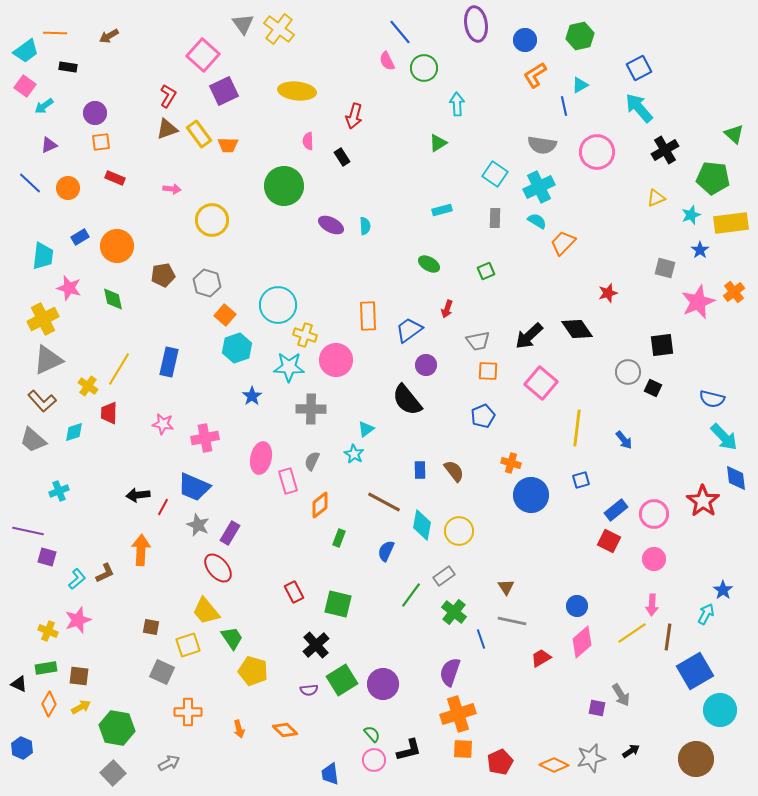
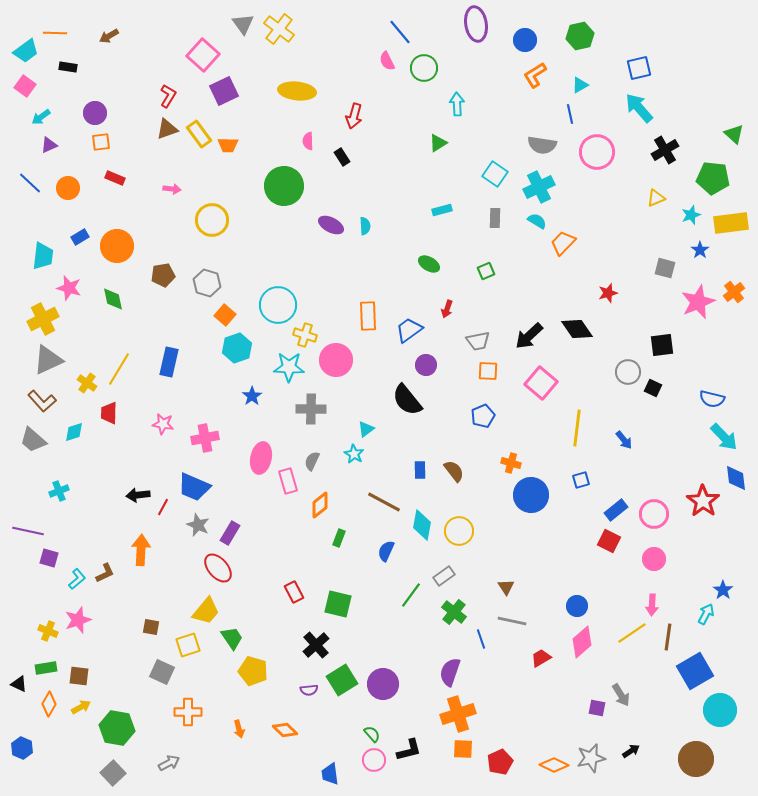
blue square at (639, 68): rotated 15 degrees clockwise
cyan arrow at (44, 106): moved 3 px left, 11 px down
blue line at (564, 106): moved 6 px right, 8 px down
yellow cross at (88, 386): moved 1 px left, 3 px up
purple square at (47, 557): moved 2 px right, 1 px down
yellow trapezoid at (206, 611): rotated 100 degrees counterclockwise
